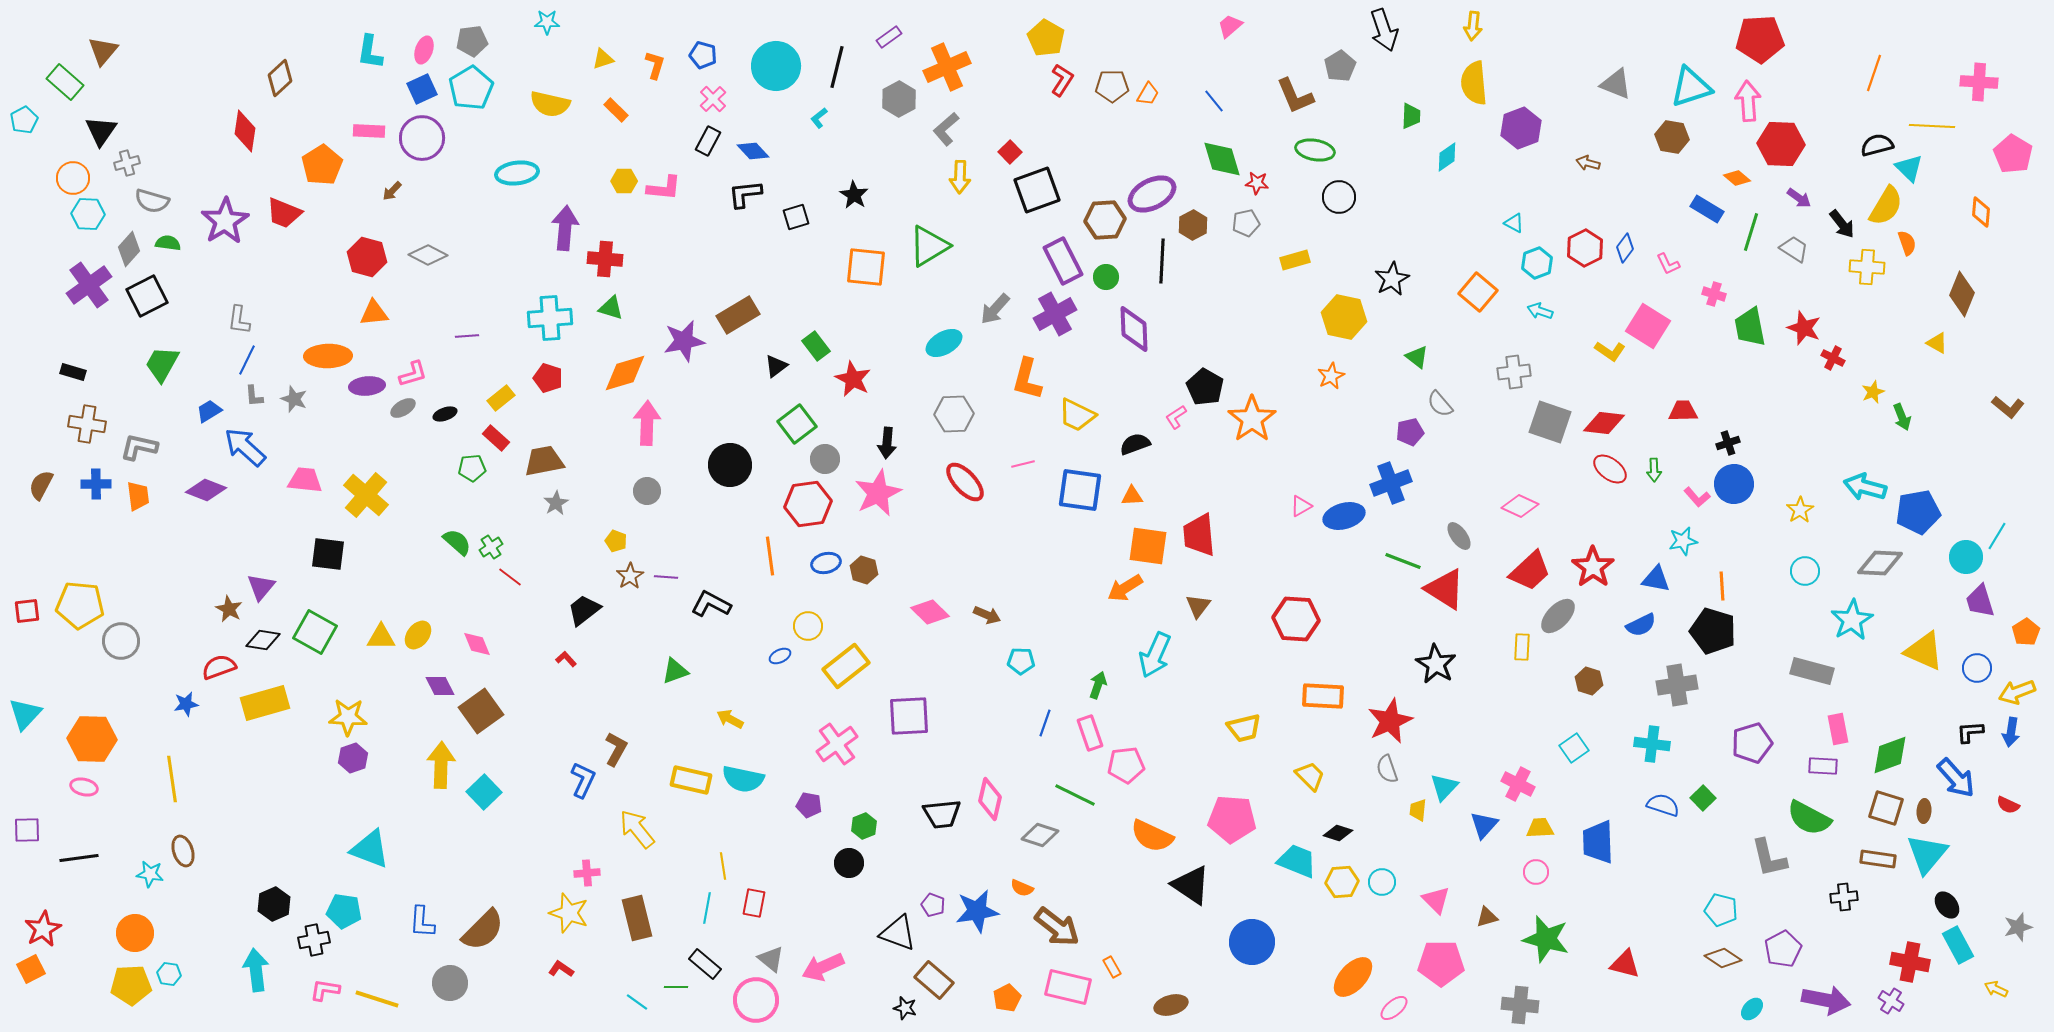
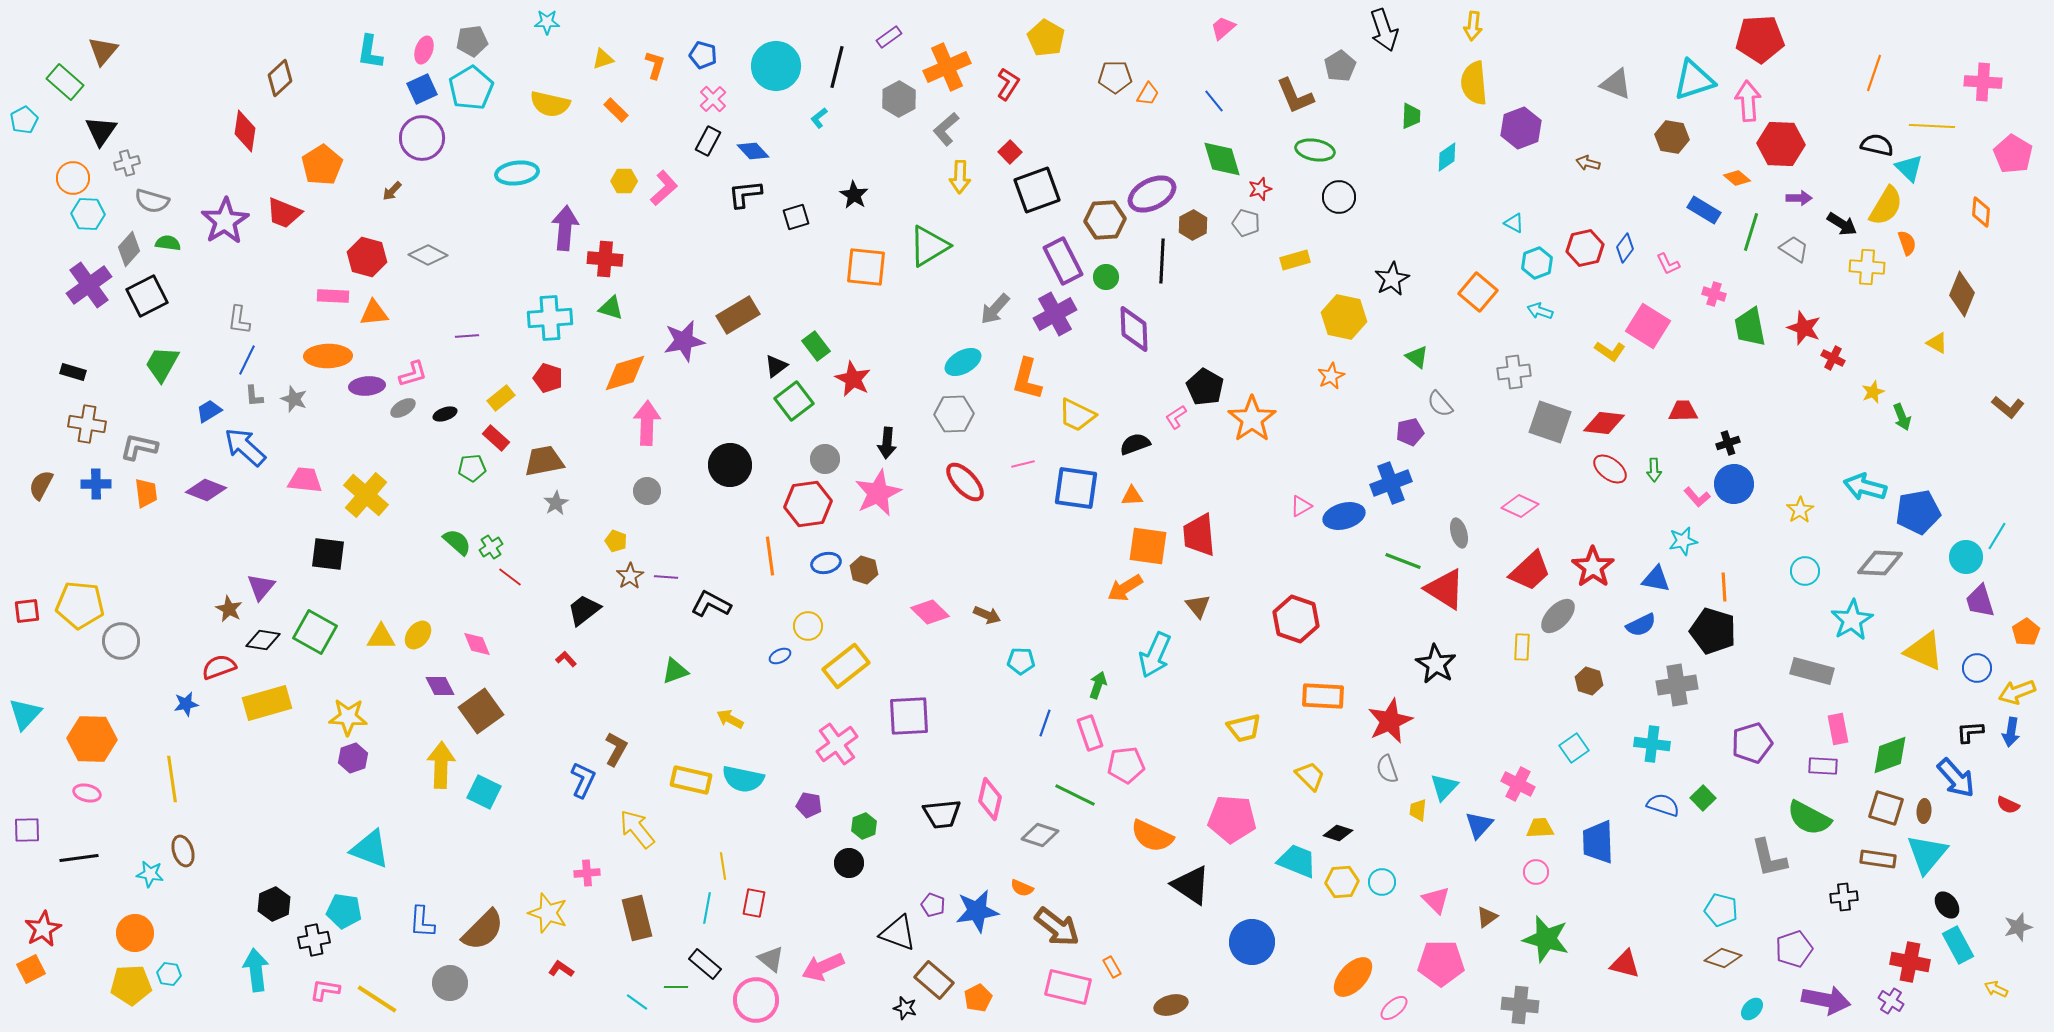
pink trapezoid at (1230, 26): moved 7 px left, 2 px down
red L-shape at (1062, 80): moved 54 px left, 4 px down
pink cross at (1979, 82): moved 4 px right
brown pentagon at (1112, 86): moved 3 px right, 9 px up
cyan triangle at (1691, 87): moved 3 px right, 7 px up
pink rectangle at (369, 131): moved 36 px left, 165 px down
black semicircle at (1877, 145): rotated 28 degrees clockwise
red star at (1257, 183): moved 3 px right, 6 px down; rotated 25 degrees counterclockwise
pink L-shape at (664, 188): rotated 48 degrees counterclockwise
purple arrow at (1799, 198): rotated 35 degrees counterclockwise
blue rectangle at (1707, 209): moved 3 px left, 1 px down
gray pentagon at (1246, 223): rotated 28 degrees clockwise
black arrow at (1842, 224): rotated 20 degrees counterclockwise
red hexagon at (1585, 248): rotated 15 degrees clockwise
cyan ellipse at (944, 343): moved 19 px right, 19 px down
green square at (797, 424): moved 3 px left, 23 px up
blue square at (1080, 490): moved 4 px left, 2 px up
orange trapezoid at (138, 496): moved 8 px right, 3 px up
gray ellipse at (1459, 536): moved 3 px up; rotated 20 degrees clockwise
orange line at (1722, 586): moved 2 px right, 1 px down
brown triangle at (1198, 606): rotated 16 degrees counterclockwise
red hexagon at (1296, 619): rotated 15 degrees clockwise
yellow rectangle at (265, 703): moved 2 px right
pink ellipse at (84, 787): moved 3 px right, 6 px down
cyan square at (484, 792): rotated 20 degrees counterclockwise
blue triangle at (1484, 825): moved 5 px left
yellow star at (569, 913): moved 21 px left
brown triangle at (1487, 917): rotated 20 degrees counterclockwise
purple pentagon at (1783, 949): moved 11 px right; rotated 9 degrees clockwise
brown diamond at (1723, 958): rotated 15 degrees counterclockwise
orange pentagon at (1007, 998): moved 29 px left
yellow line at (377, 999): rotated 15 degrees clockwise
